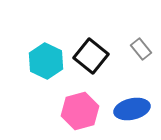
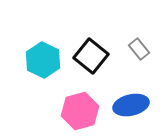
gray rectangle: moved 2 px left
cyan hexagon: moved 3 px left, 1 px up
blue ellipse: moved 1 px left, 4 px up
